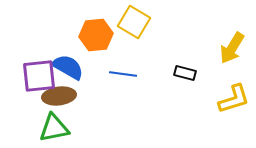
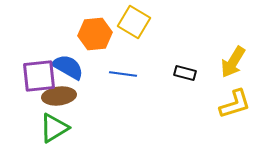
orange hexagon: moved 1 px left, 1 px up
yellow arrow: moved 1 px right, 14 px down
yellow L-shape: moved 1 px right, 5 px down
green triangle: rotated 20 degrees counterclockwise
